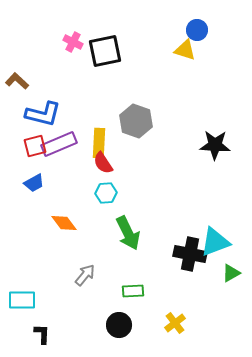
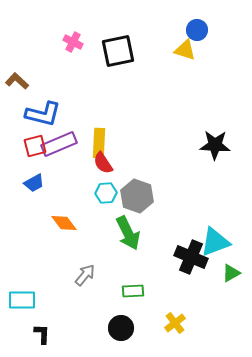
black square: moved 13 px right
gray hexagon: moved 1 px right, 75 px down
black cross: moved 1 px right, 3 px down; rotated 12 degrees clockwise
black circle: moved 2 px right, 3 px down
